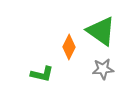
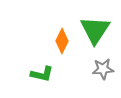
green triangle: moved 6 px left, 1 px up; rotated 28 degrees clockwise
orange diamond: moved 7 px left, 6 px up
